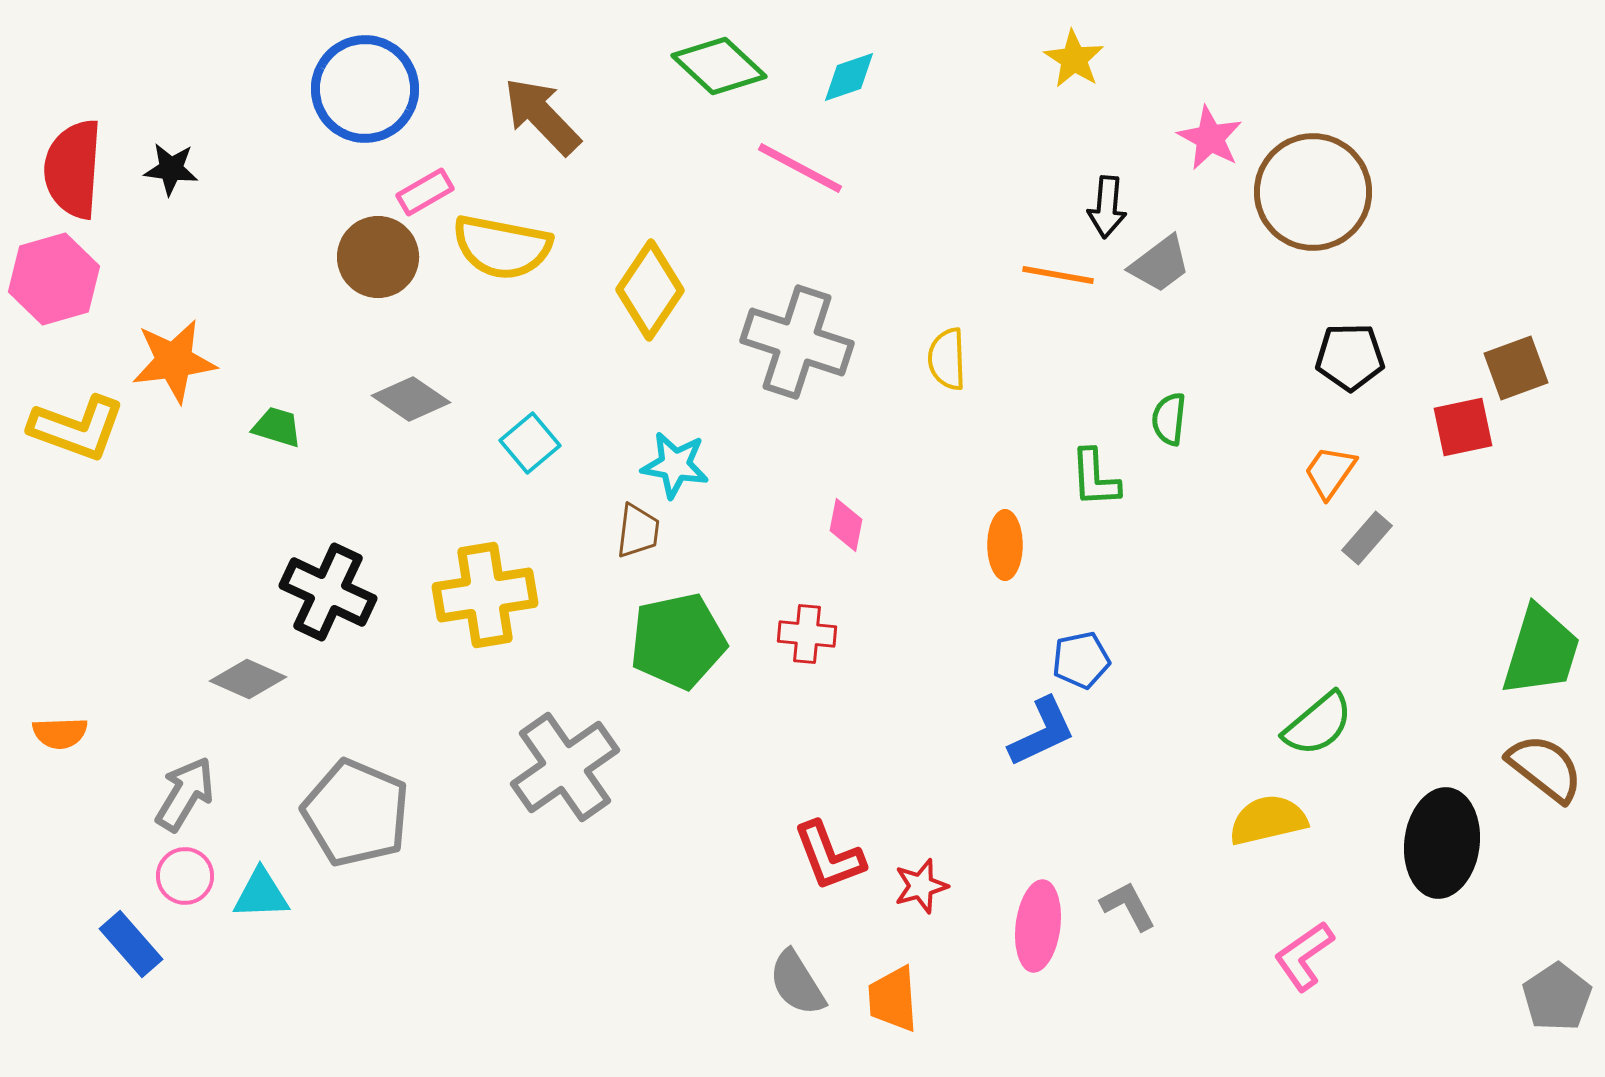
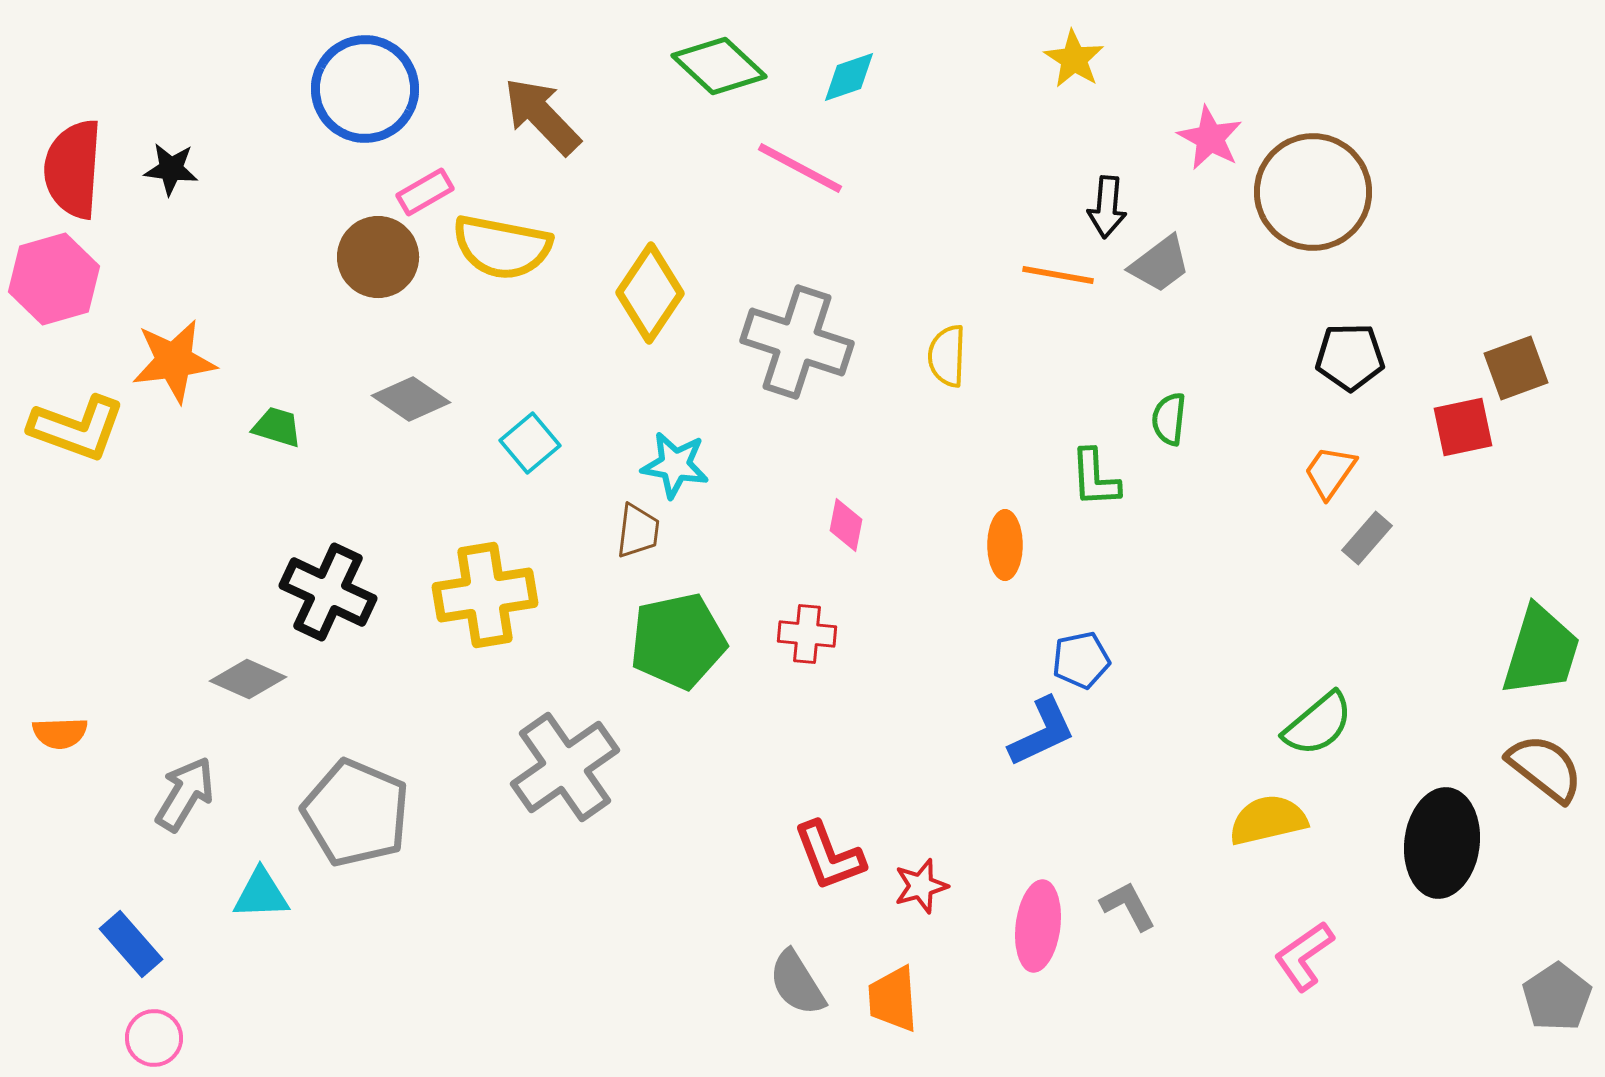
yellow diamond at (650, 290): moved 3 px down
yellow semicircle at (947, 359): moved 3 px up; rotated 4 degrees clockwise
pink circle at (185, 876): moved 31 px left, 162 px down
